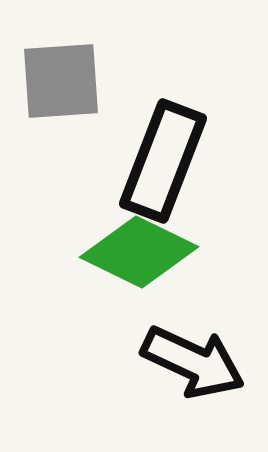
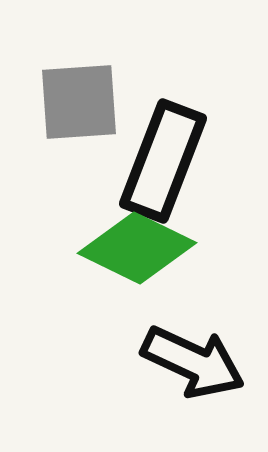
gray square: moved 18 px right, 21 px down
green diamond: moved 2 px left, 4 px up
